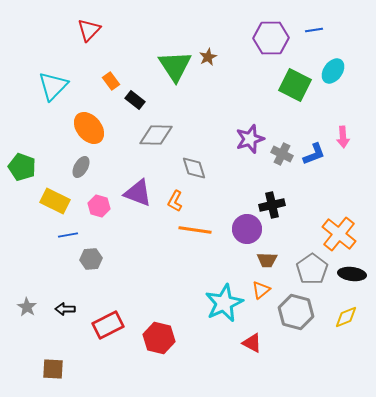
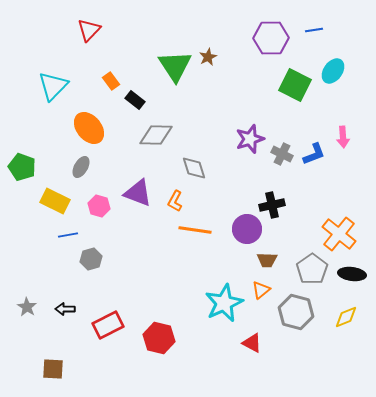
gray hexagon at (91, 259): rotated 10 degrees counterclockwise
